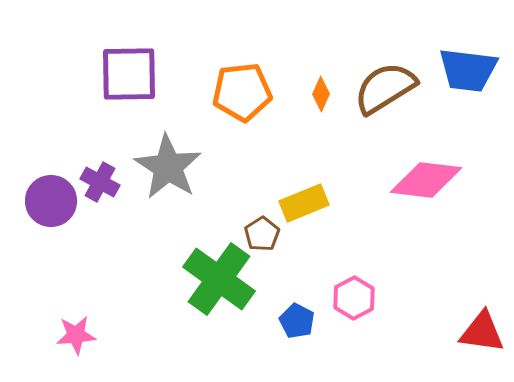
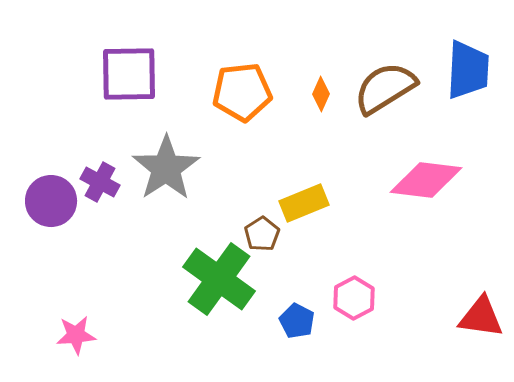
blue trapezoid: rotated 94 degrees counterclockwise
gray star: moved 2 px left, 1 px down; rotated 6 degrees clockwise
red triangle: moved 1 px left, 15 px up
